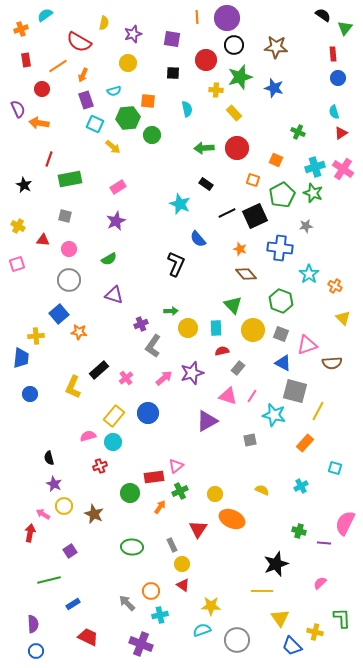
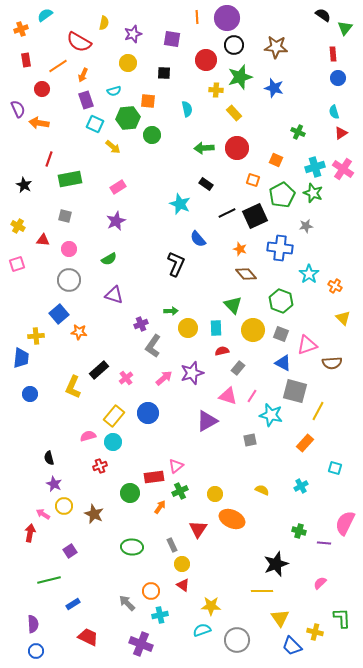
black square at (173, 73): moved 9 px left
cyan star at (274, 415): moved 3 px left
